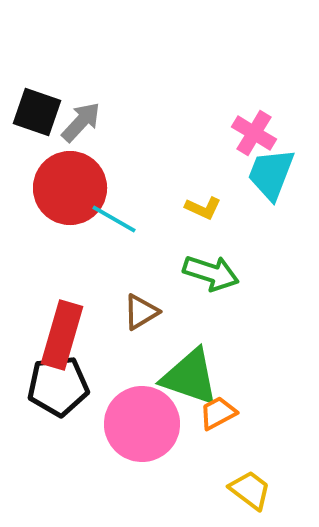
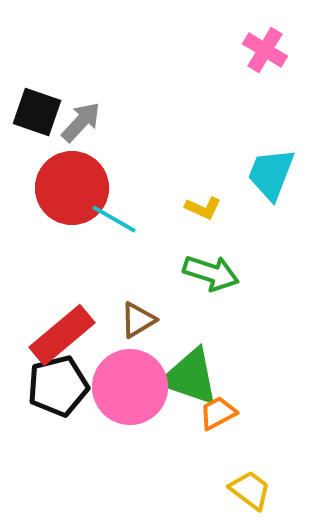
pink cross: moved 11 px right, 83 px up
red circle: moved 2 px right
brown triangle: moved 3 px left, 8 px down
red rectangle: rotated 34 degrees clockwise
black pentagon: rotated 8 degrees counterclockwise
pink circle: moved 12 px left, 37 px up
